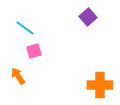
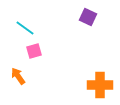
purple square: rotated 24 degrees counterclockwise
